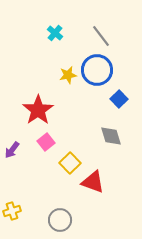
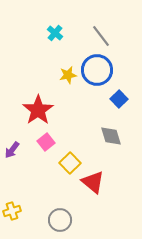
red triangle: rotated 20 degrees clockwise
